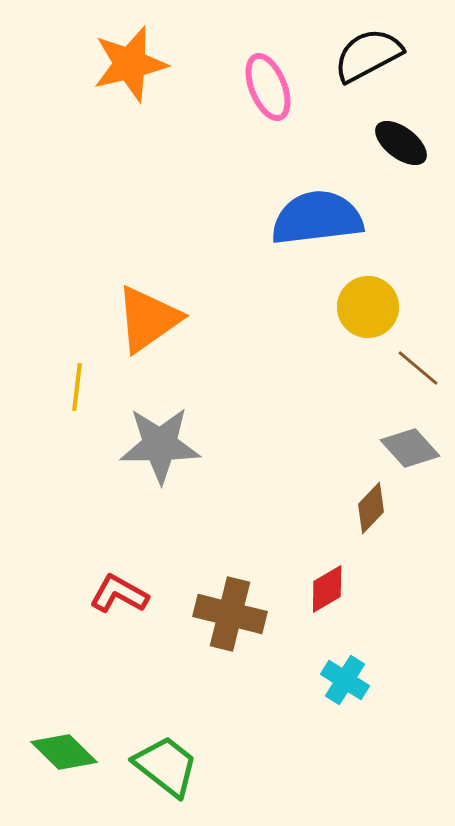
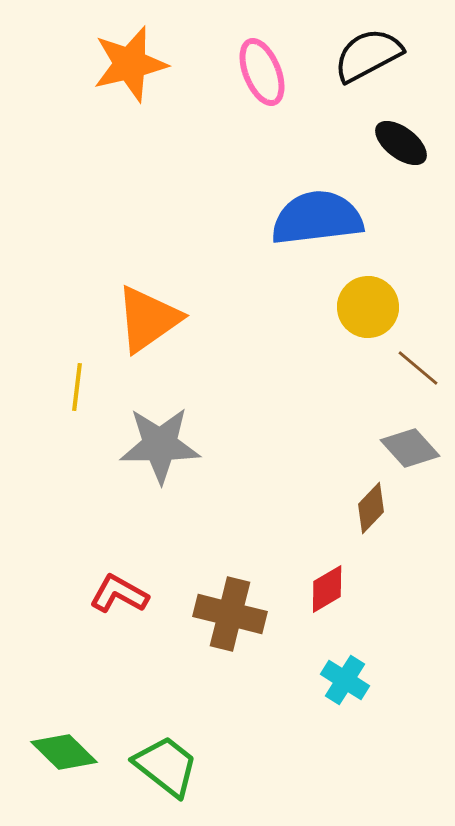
pink ellipse: moved 6 px left, 15 px up
